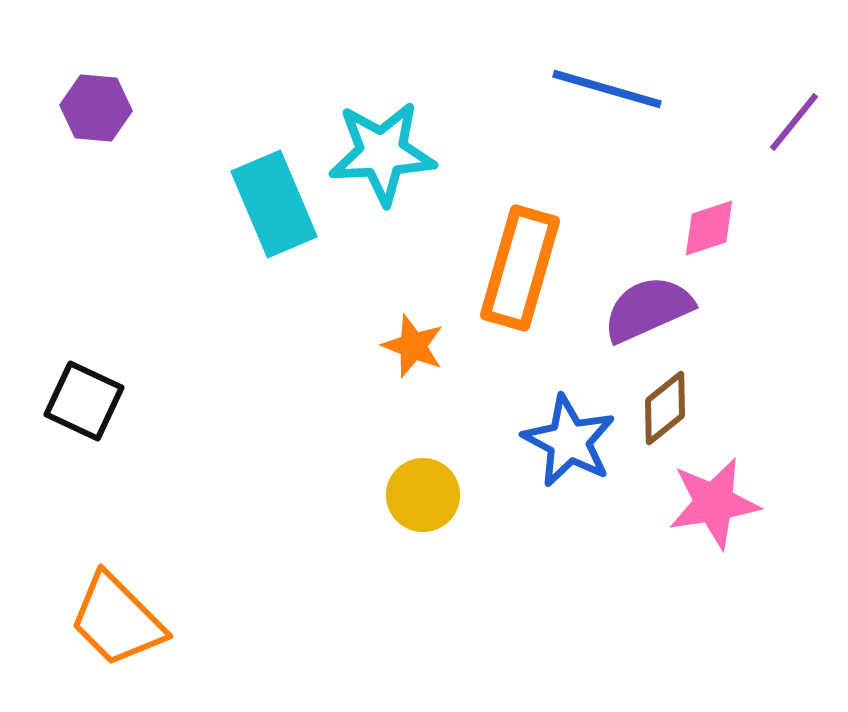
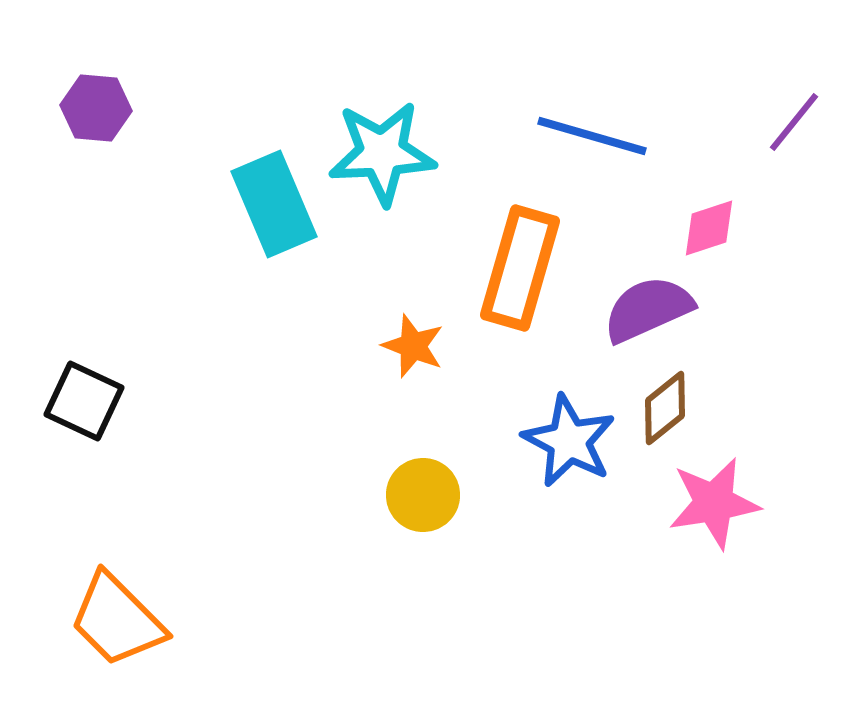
blue line: moved 15 px left, 47 px down
